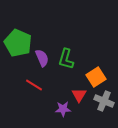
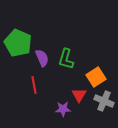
red line: rotated 48 degrees clockwise
